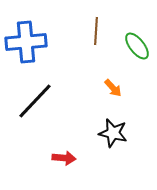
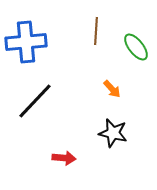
green ellipse: moved 1 px left, 1 px down
orange arrow: moved 1 px left, 1 px down
